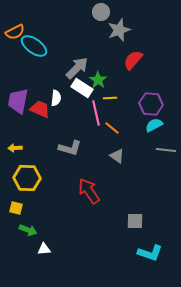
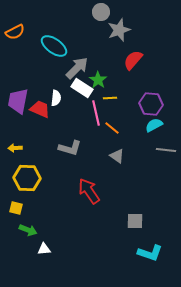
cyan ellipse: moved 20 px right
